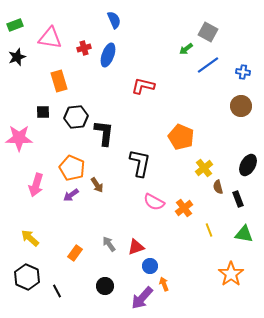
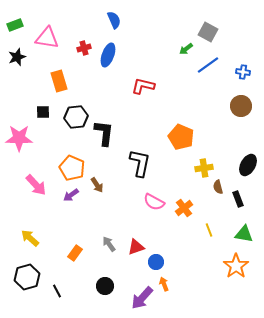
pink triangle at (50, 38): moved 3 px left
yellow cross at (204, 168): rotated 30 degrees clockwise
pink arrow at (36, 185): rotated 60 degrees counterclockwise
blue circle at (150, 266): moved 6 px right, 4 px up
orange star at (231, 274): moved 5 px right, 8 px up
black hexagon at (27, 277): rotated 20 degrees clockwise
